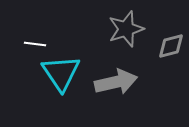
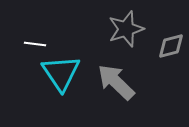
gray arrow: rotated 123 degrees counterclockwise
